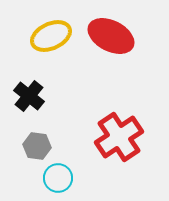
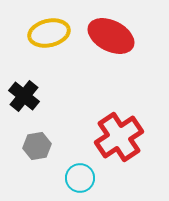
yellow ellipse: moved 2 px left, 3 px up; rotated 12 degrees clockwise
black cross: moved 5 px left
gray hexagon: rotated 16 degrees counterclockwise
cyan circle: moved 22 px right
